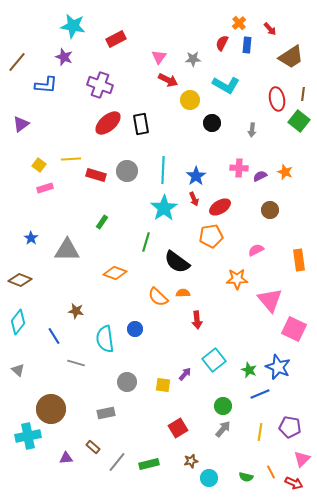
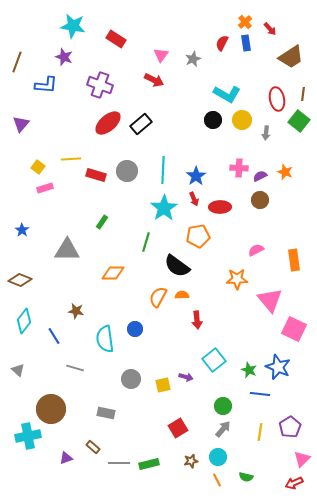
orange cross at (239, 23): moved 6 px right, 1 px up
red rectangle at (116, 39): rotated 60 degrees clockwise
blue rectangle at (247, 45): moved 1 px left, 2 px up; rotated 14 degrees counterclockwise
pink triangle at (159, 57): moved 2 px right, 2 px up
gray star at (193, 59): rotated 21 degrees counterclockwise
brown line at (17, 62): rotated 20 degrees counterclockwise
red arrow at (168, 80): moved 14 px left
cyan L-shape at (226, 85): moved 1 px right, 9 px down
yellow circle at (190, 100): moved 52 px right, 20 px down
black circle at (212, 123): moved 1 px right, 3 px up
purple triangle at (21, 124): rotated 12 degrees counterclockwise
black rectangle at (141, 124): rotated 60 degrees clockwise
gray arrow at (252, 130): moved 14 px right, 3 px down
yellow square at (39, 165): moved 1 px left, 2 px down
red ellipse at (220, 207): rotated 30 degrees clockwise
brown circle at (270, 210): moved 10 px left, 10 px up
orange pentagon at (211, 236): moved 13 px left
blue star at (31, 238): moved 9 px left, 8 px up
orange rectangle at (299, 260): moved 5 px left
black semicircle at (177, 262): moved 4 px down
orange diamond at (115, 273): moved 2 px left; rotated 20 degrees counterclockwise
orange semicircle at (183, 293): moved 1 px left, 2 px down
orange semicircle at (158, 297): rotated 75 degrees clockwise
cyan diamond at (18, 322): moved 6 px right, 1 px up
gray line at (76, 363): moved 1 px left, 5 px down
purple arrow at (185, 374): moved 1 px right, 3 px down; rotated 64 degrees clockwise
gray circle at (127, 382): moved 4 px right, 3 px up
yellow square at (163, 385): rotated 21 degrees counterclockwise
blue line at (260, 394): rotated 30 degrees clockwise
gray rectangle at (106, 413): rotated 24 degrees clockwise
purple pentagon at (290, 427): rotated 30 degrees clockwise
purple triangle at (66, 458): rotated 16 degrees counterclockwise
gray line at (117, 462): moved 2 px right, 1 px down; rotated 50 degrees clockwise
orange line at (271, 472): moved 54 px left, 8 px down
cyan circle at (209, 478): moved 9 px right, 21 px up
red arrow at (294, 483): rotated 132 degrees clockwise
